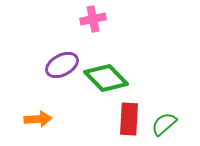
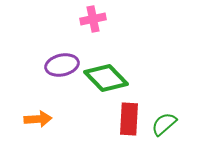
purple ellipse: rotated 16 degrees clockwise
